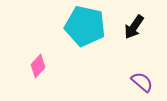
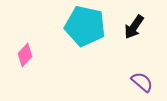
pink diamond: moved 13 px left, 11 px up
